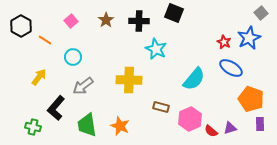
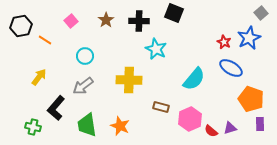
black hexagon: rotated 20 degrees clockwise
cyan circle: moved 12 px right, 1 px up
